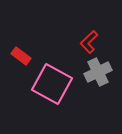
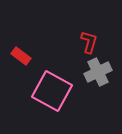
red L-shape: rotated 150 degrees clockwise
pink square: moved 7 px down
